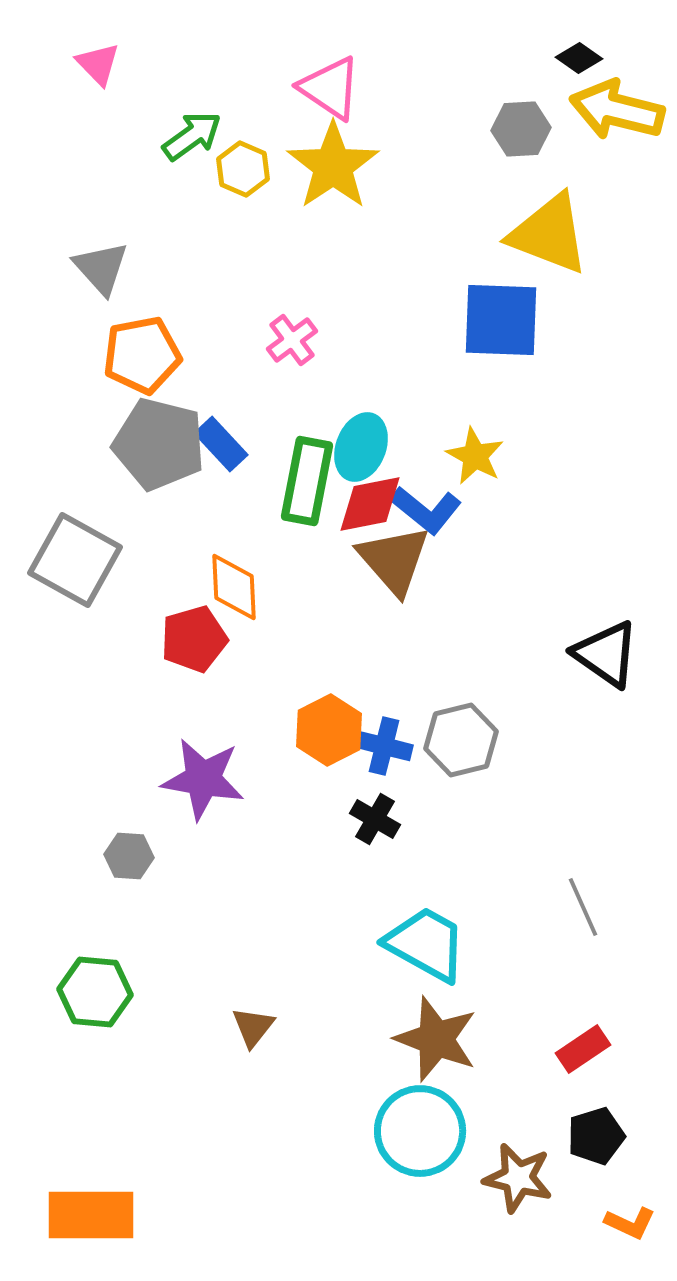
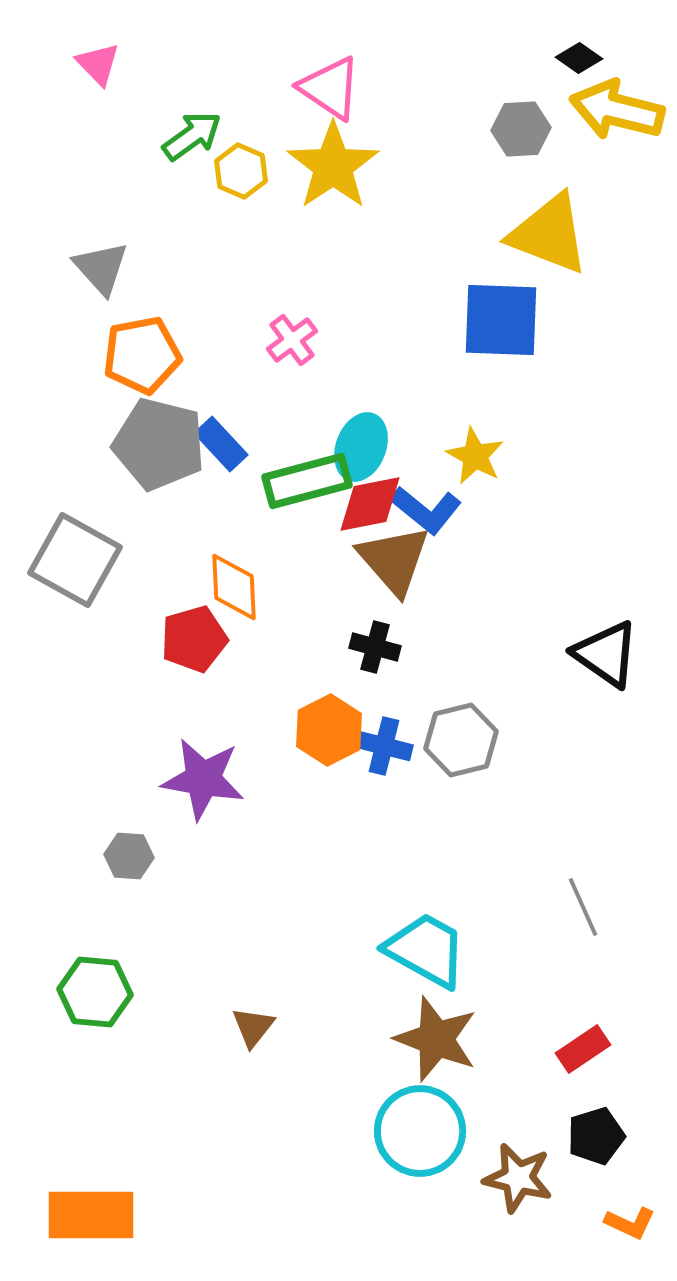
yellow hexagon at (243, 169): moved 2 px left, 2 px down
green rectangle at (307, 481): rotated 64 degrees clockwise
black cross at (375, 819): moved 172 px up; rotated 15 degrees counterclockwise
cyan trapezoid at (426, 944): moved 6 px down
